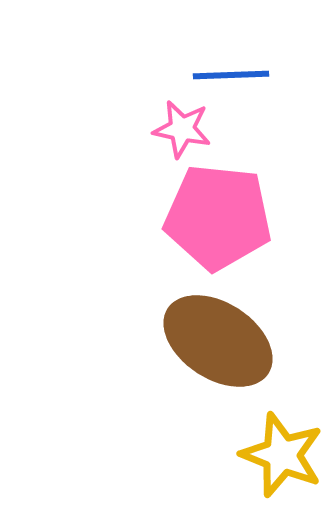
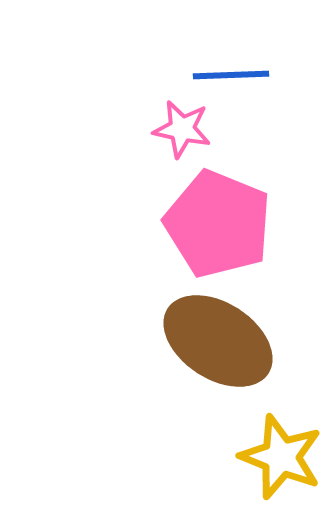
pink pentagon: moved 7 px down; rotated 16 degrees clockwise
yellow star: moved 1 px left, 2 px down
